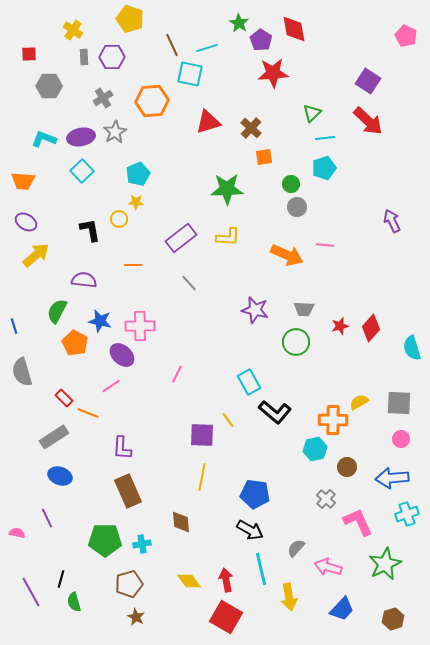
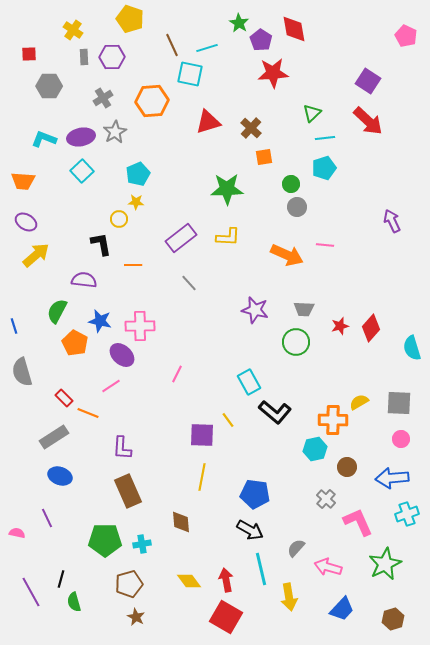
black L-shape at (90, 230): moved 11 px right, 14 px down
